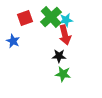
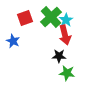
cyan star: rotated 24 degrees counterclockwise
green star: moved 4 px right, 1 px up
